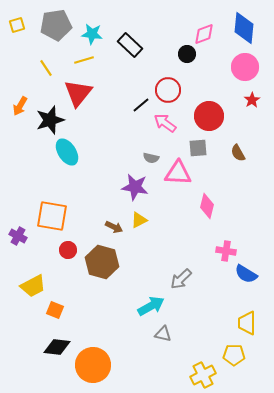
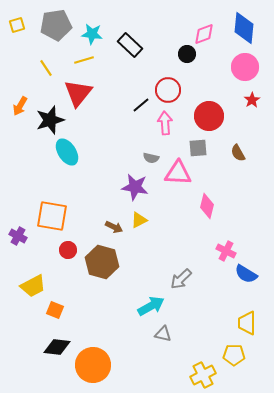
pink arrow at (165, 123): rotated 50 degrees clockwise
pink cross at (226, 251): rotated 18 degrees clockwise
